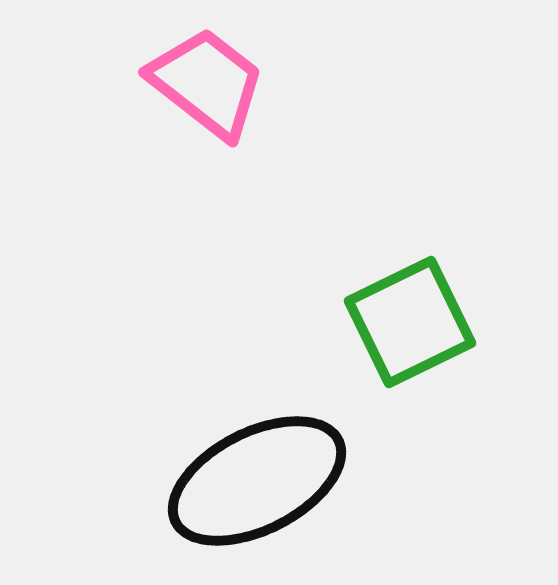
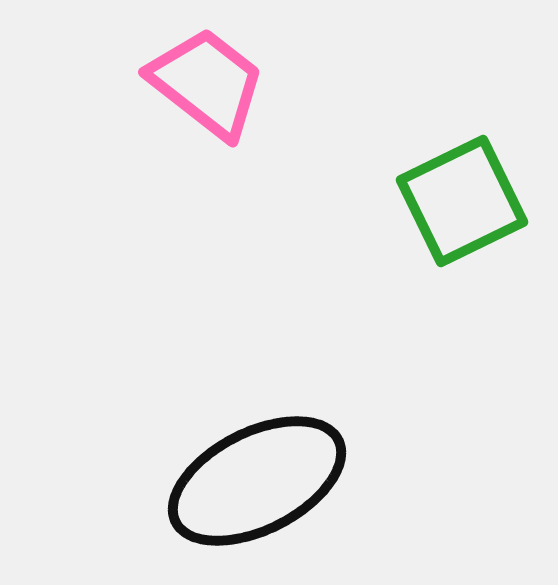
green square: moved 52 px right, 121 px up
